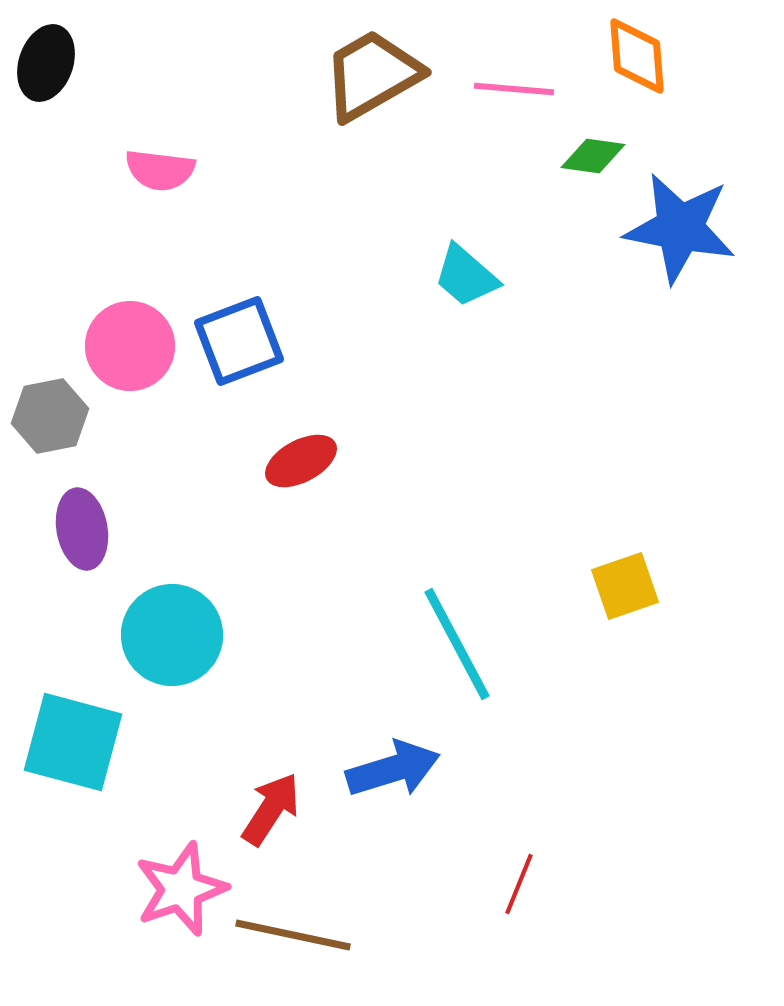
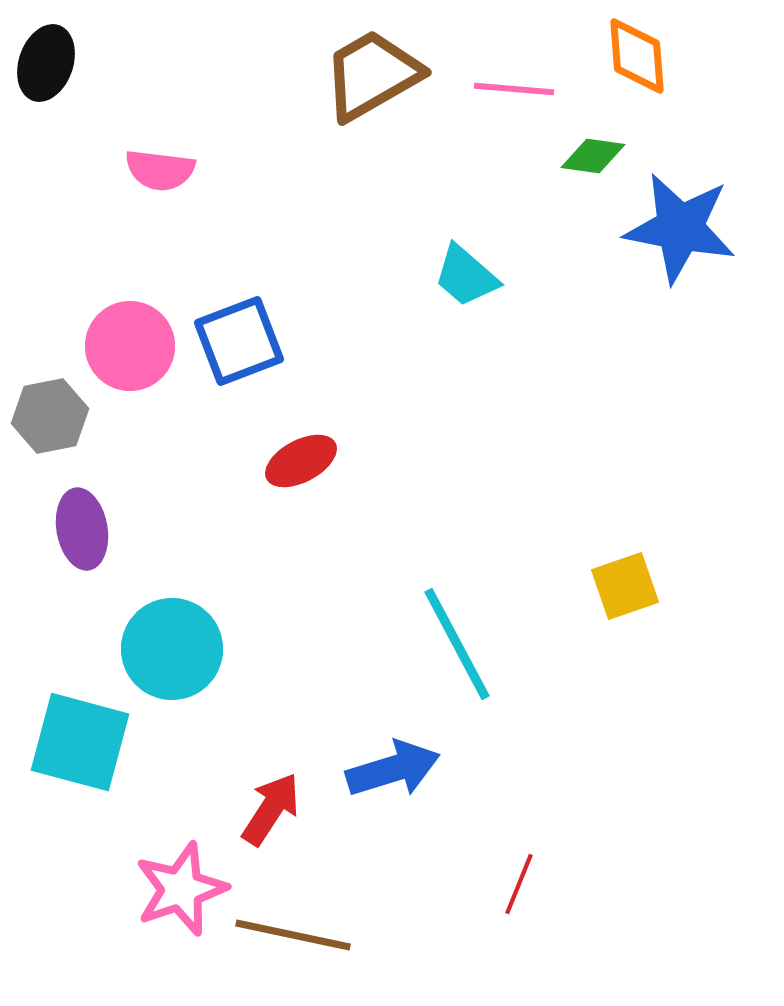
cyan circle: moved 14 px down
cyan square: moved 7 px right
